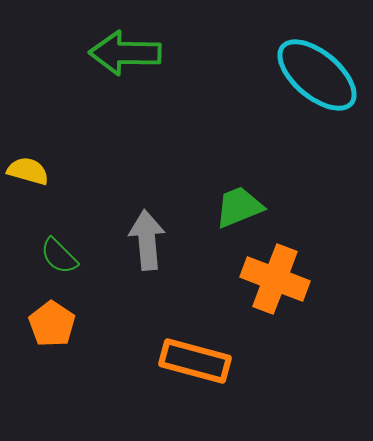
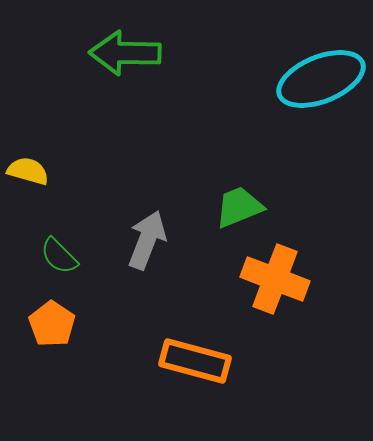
cyan ellipse: moved 4 px right, 4 px down; rotated 62 degrees counterclockwise
gray arrow: rotated 26 degrees clockwise
